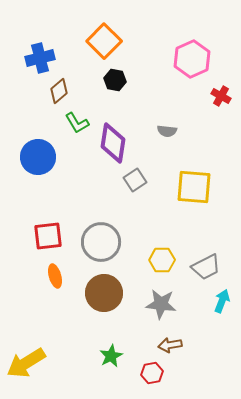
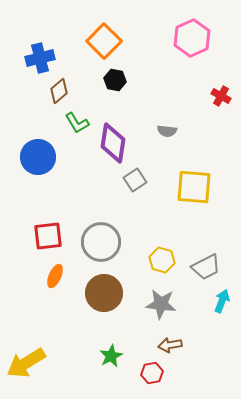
pink hexagon: moved 21 px up
yellow hexagon: rotated 15 degrees clockwise
orange ellipse: rotated 40 degrees clockwise
